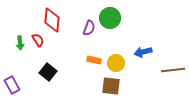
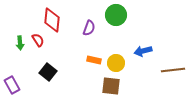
green circle: moved 6 px right, 3 px up
blue arrow: moved 1 px up
